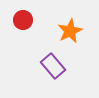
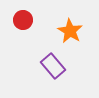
orange star: rotated 15 degrees counterclockwise
